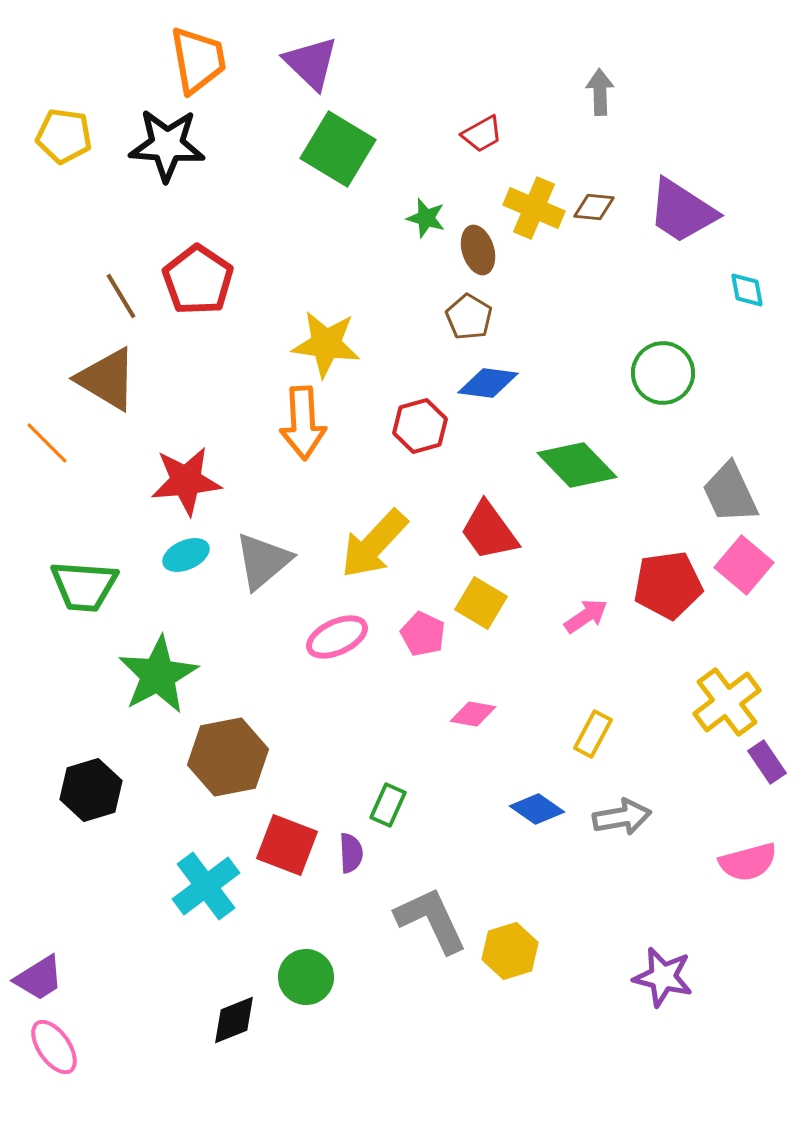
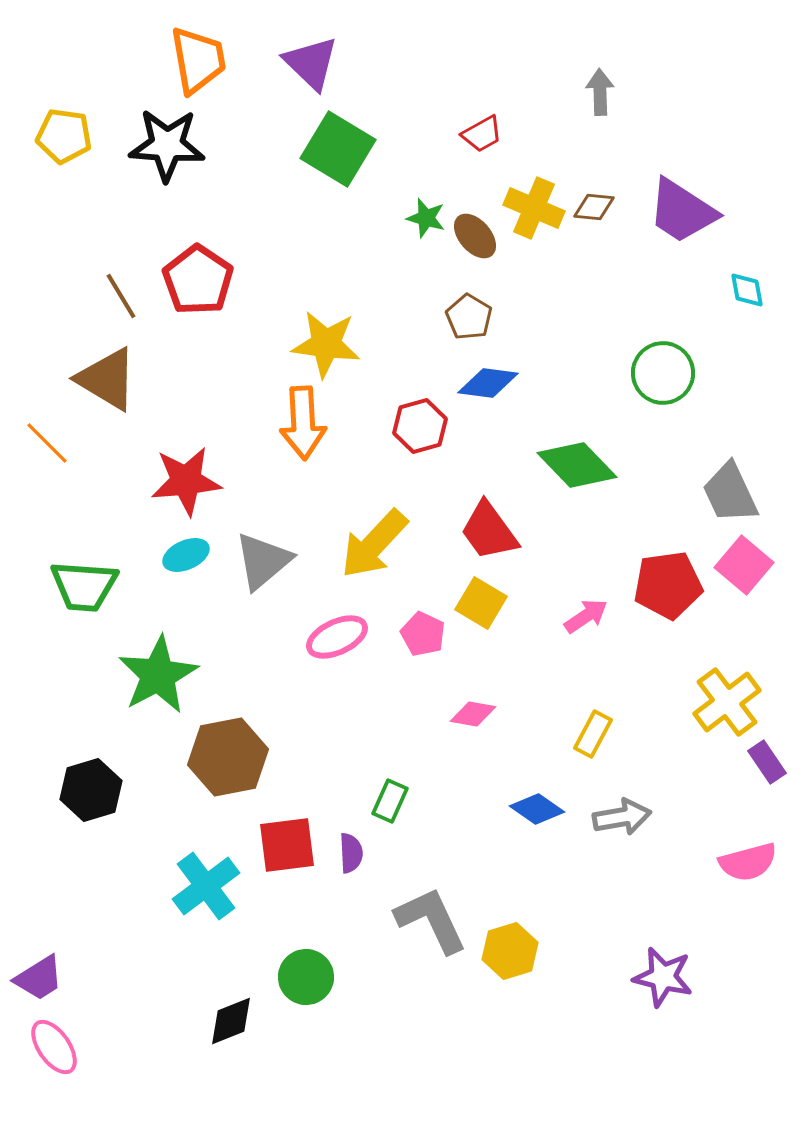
brown ellipse at (478, 250): moved 3 px left, 14 px up; rotated 24 degrees counterclockwise
green rectangle at (388, 805): moved 2 px right, 4 px up
red square at (287, 845): rotated 28 degrees counterclockwise
black diamond at (234, 1020): moved 3 px left, 1 px down
